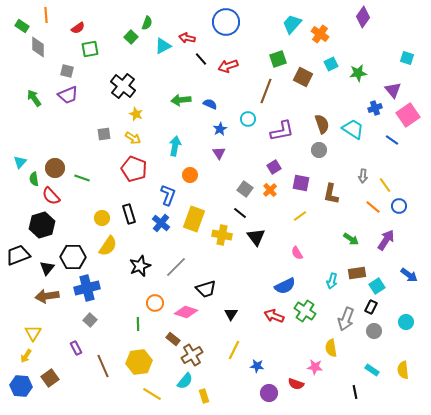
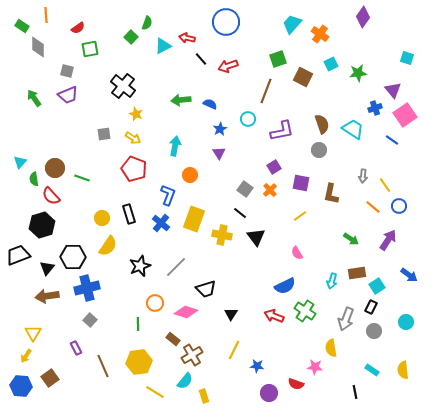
pink square at (408, 115): moved 3 px left
purple arrow at (386, 240): moved 2 px right
yellow line at (152, 394): moved 3 px right, 2 px up
